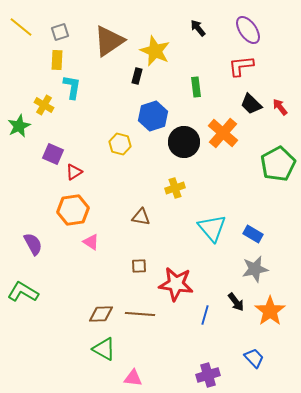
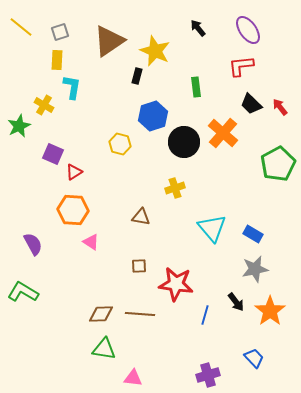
orange hexagon at (73, 210): rotated 12 degrees clockwise
green triangle at (104, 349): rotated 20 degrees counterclockwise
